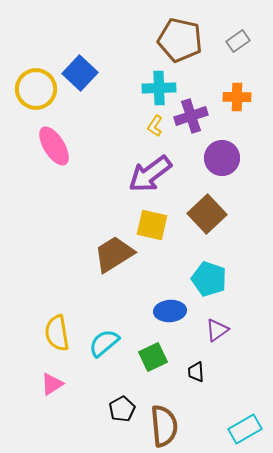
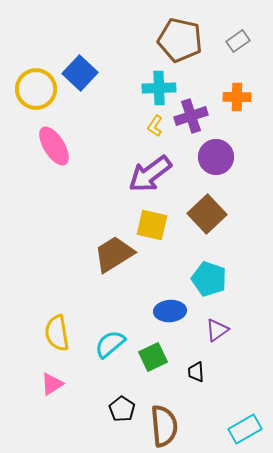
purple circle: moved 6 px left, 1 px up
cyan semicircle: moved 6 px right, 1 px down
black pentagon: rotated 10 degrees counterclockwise
